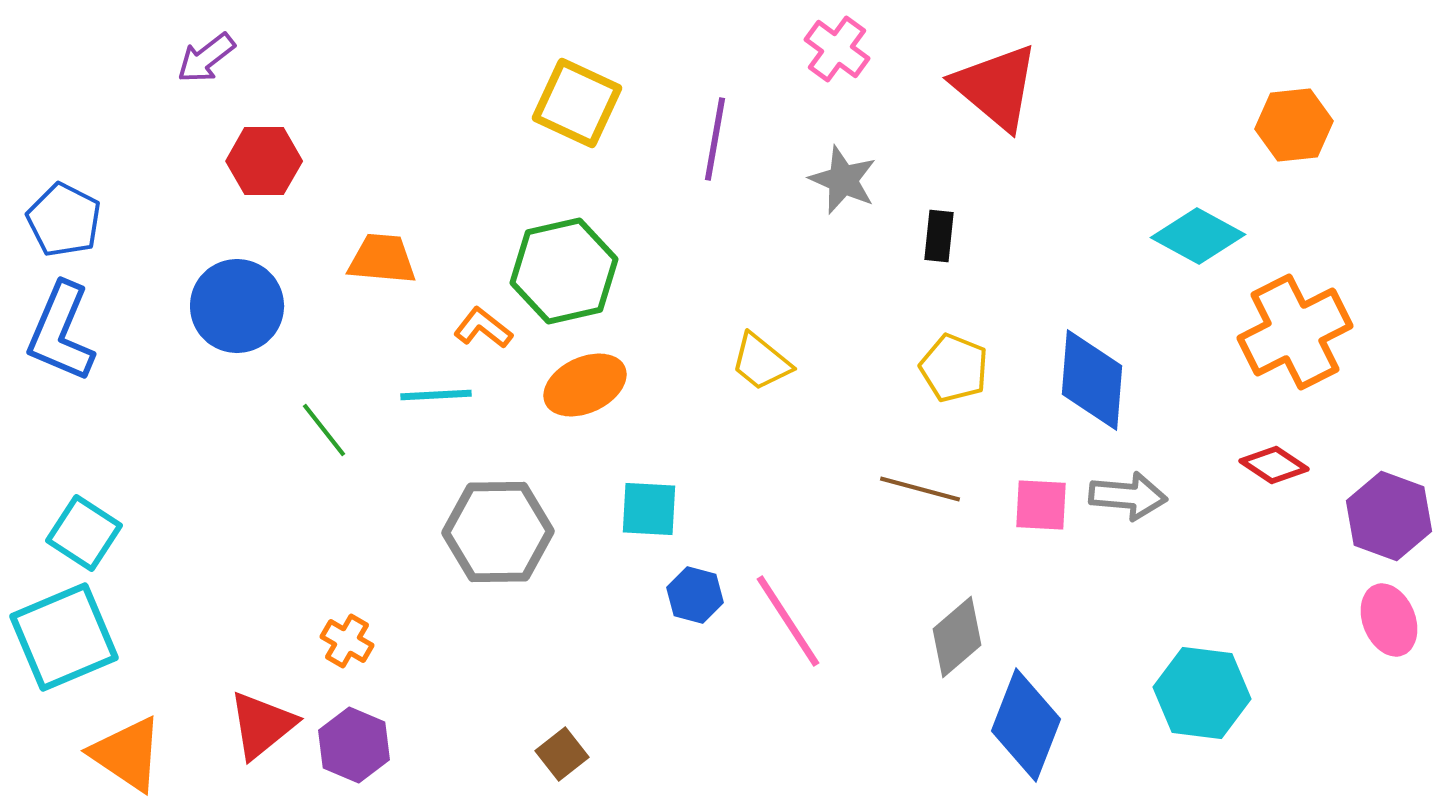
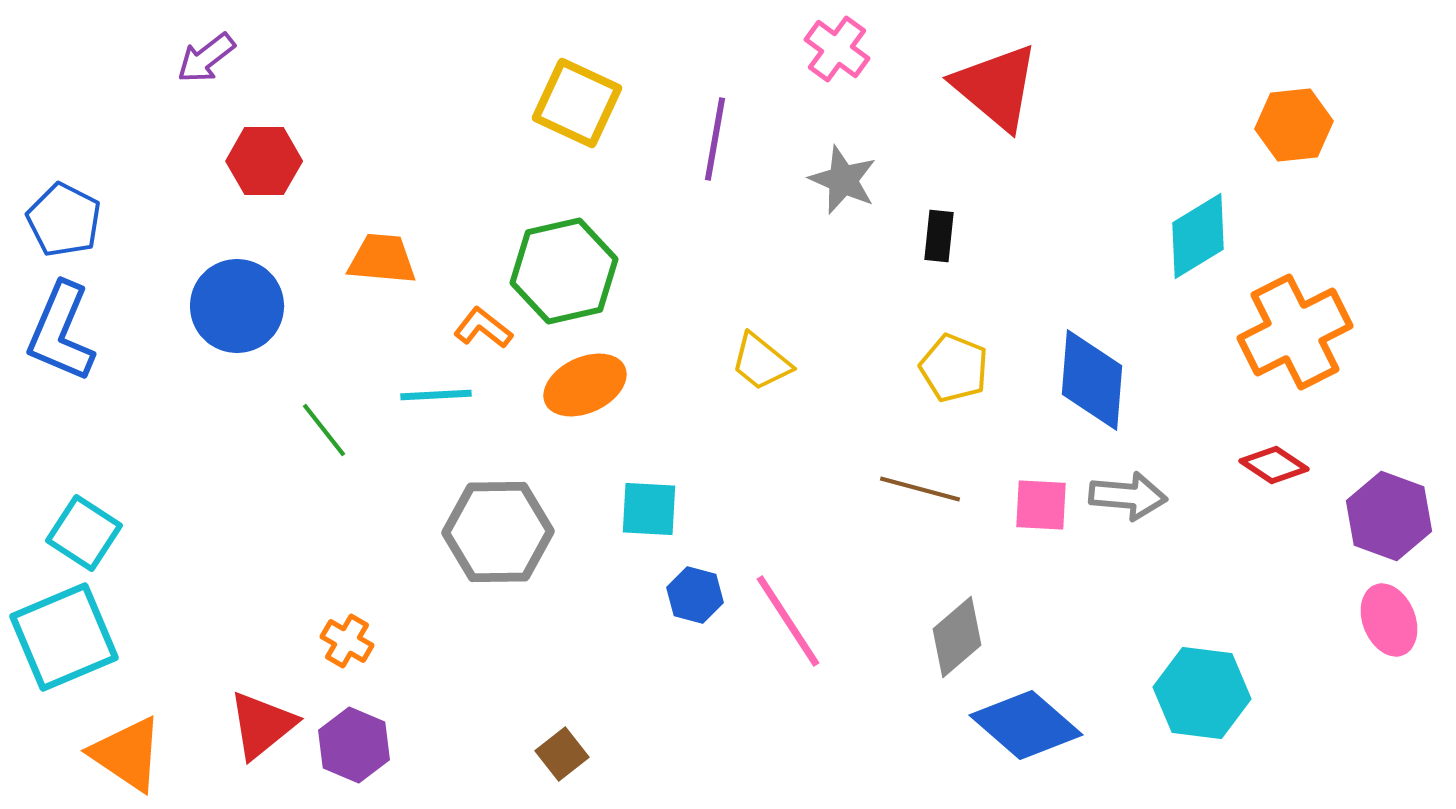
cyan diamond at (1198, 236): rotated 60 degrees counterclockwise
blue diamond at (1026, 725): rotated 70 degrees counterclockwise
